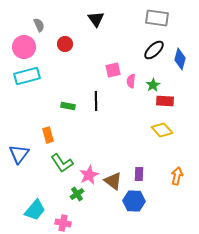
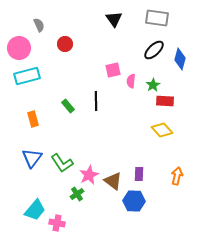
black triangle: moved 18 px right
pink circle: moved 5 px left, 1 px down
green rectangle: rotated 40 degrees clockwise
orange rectangle: moved 15 px left, 16 px up
blue triangle: moved 13 px right, 4 px down
pink cross: moved 6 px left
